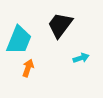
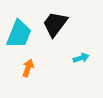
black trapezoid: moved 5 px left, 1 px up
cyan trapezoid: moved 6 px up
